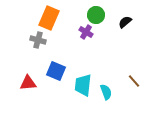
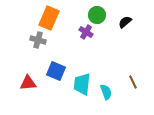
green circle: moved 1 px right
brown line: moved 1 px left, 1 px down; rotated 16 degrees clockwise
cyan trapezoid: moved 1 px left, 1 px up
